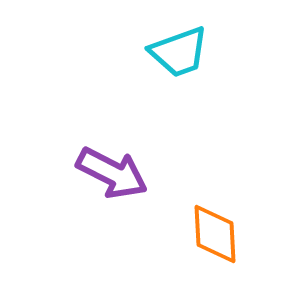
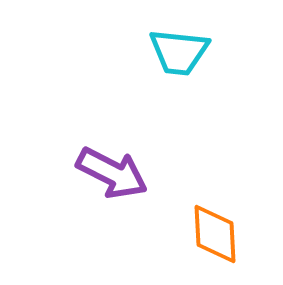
cyan trapezoid: rotated 26 degrees clockwise
